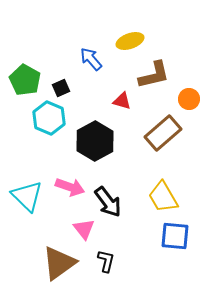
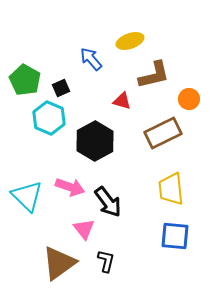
brown rectangle: rotated 15 degrees clockwise
yellow trapezoid: moved 8 px right, 8 px up; rotated 24 degrees clockwise
